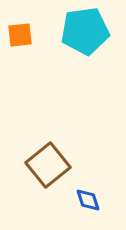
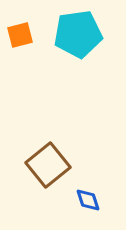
cyan pentagon: moved 7 px left, 3 px down
orange square: rotated 8 degrees counterclockwise
